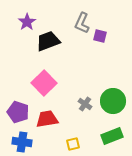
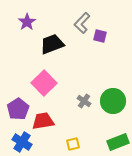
gray L-shape: rotated 20 degrees clockwise
black trapezoid: moved 4 px right, 3 px down
gray cross: moved 1 px left, 3 px up
purple pentagon: moved 3 px up; rotated 20 degrees clockwise
red trapezoid: moved 4 px left, 2 px down
green rectangle: moved 6 px right, 6 px down
blue cross: rotated 24 degrees clockwise
